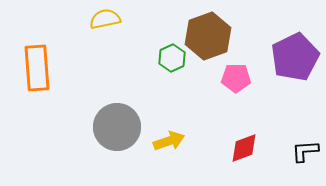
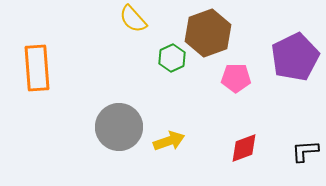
yellow semicircle: moved 28 px right; rotated 120 degrees counterclockwise
brown hexagon: moved 3 px up
gray circle: moved 2 px right
